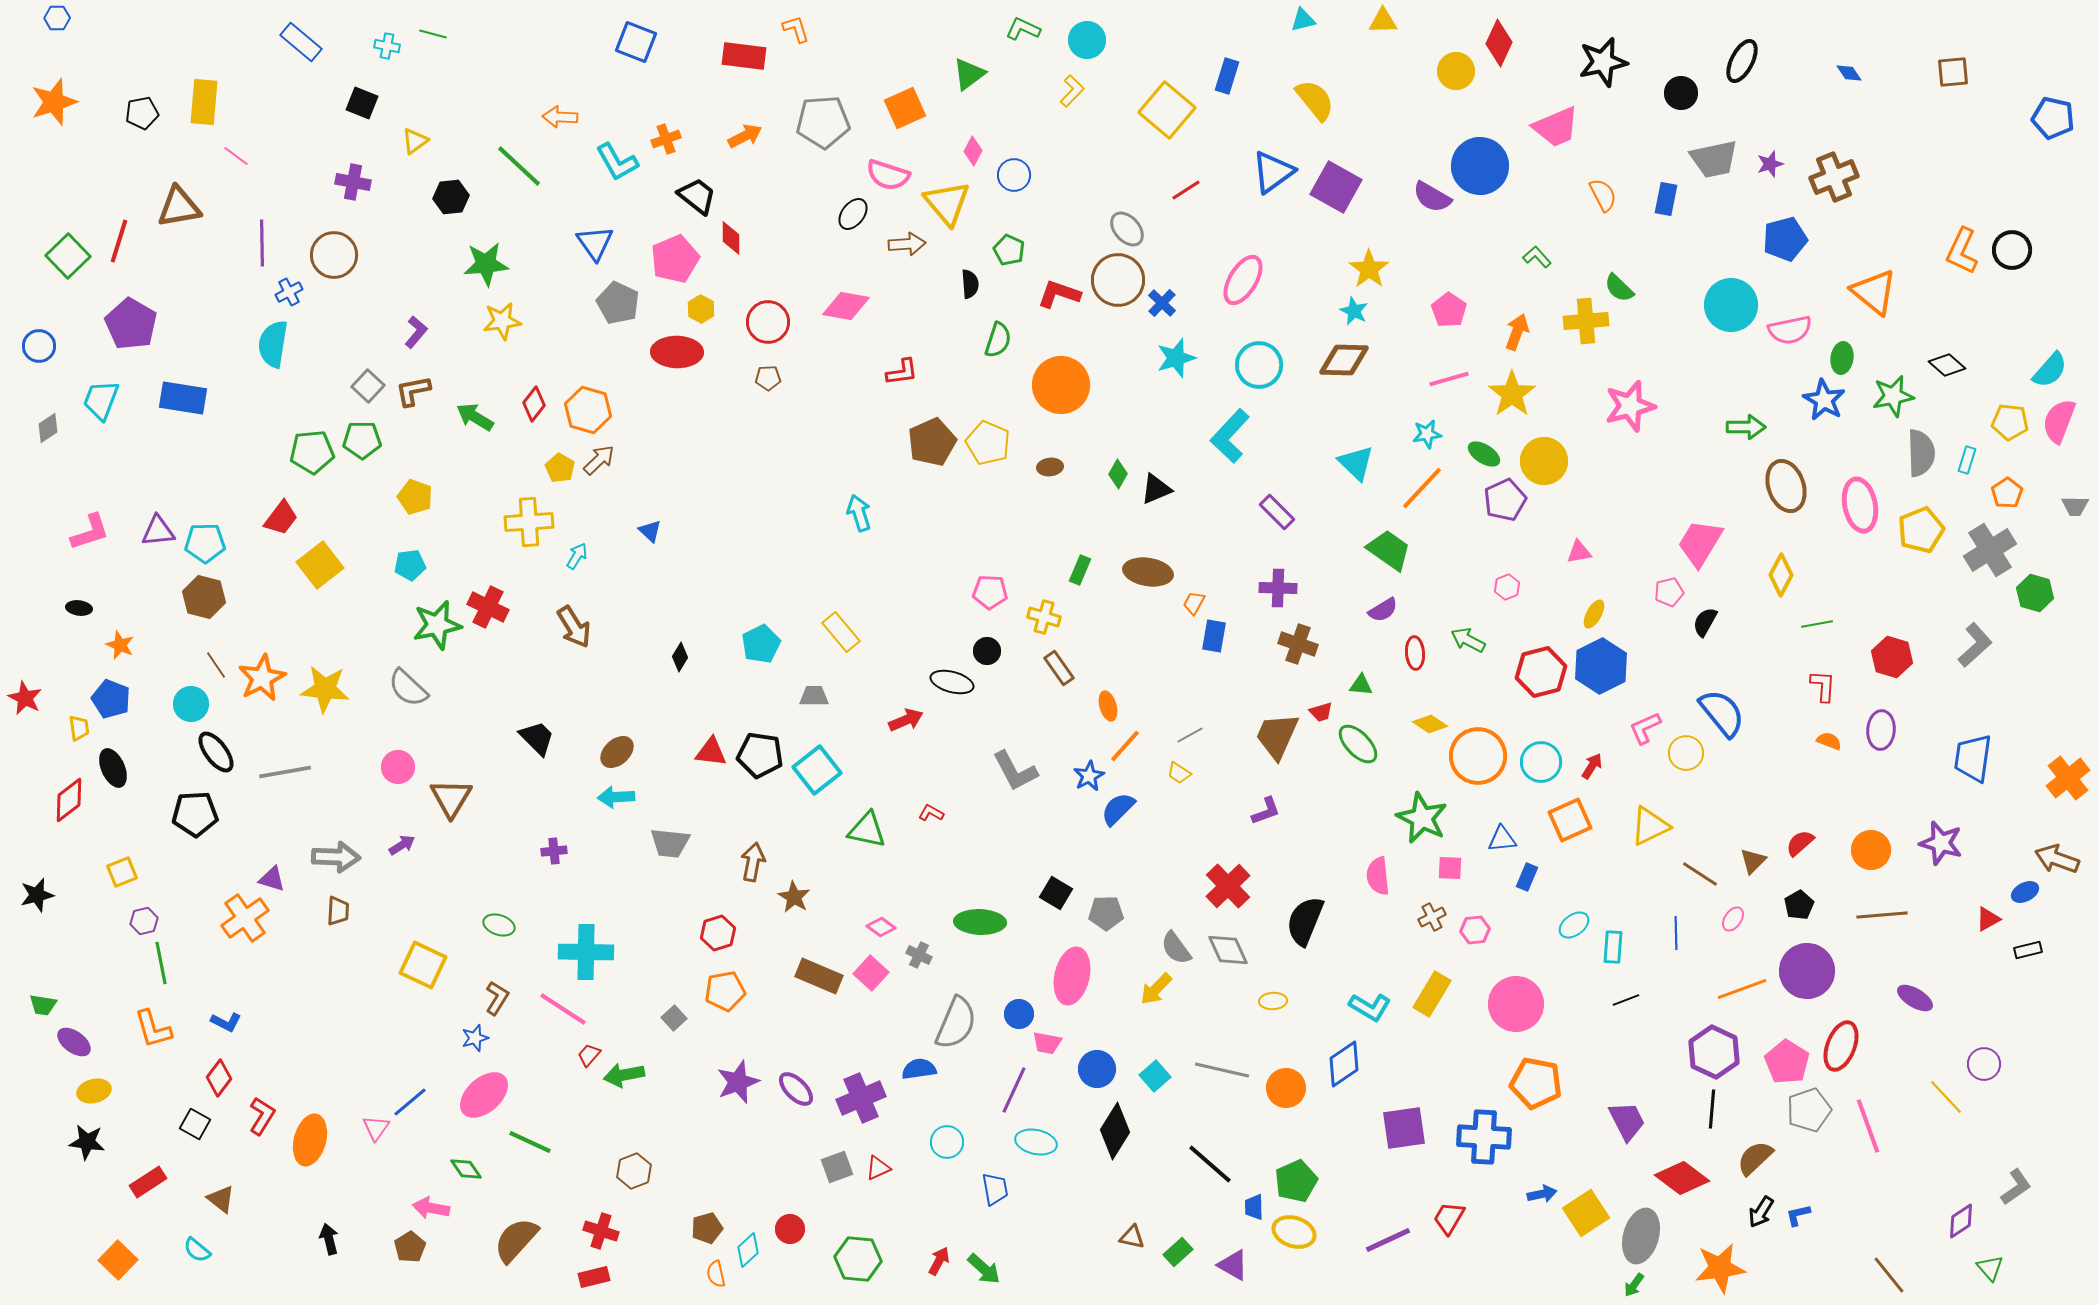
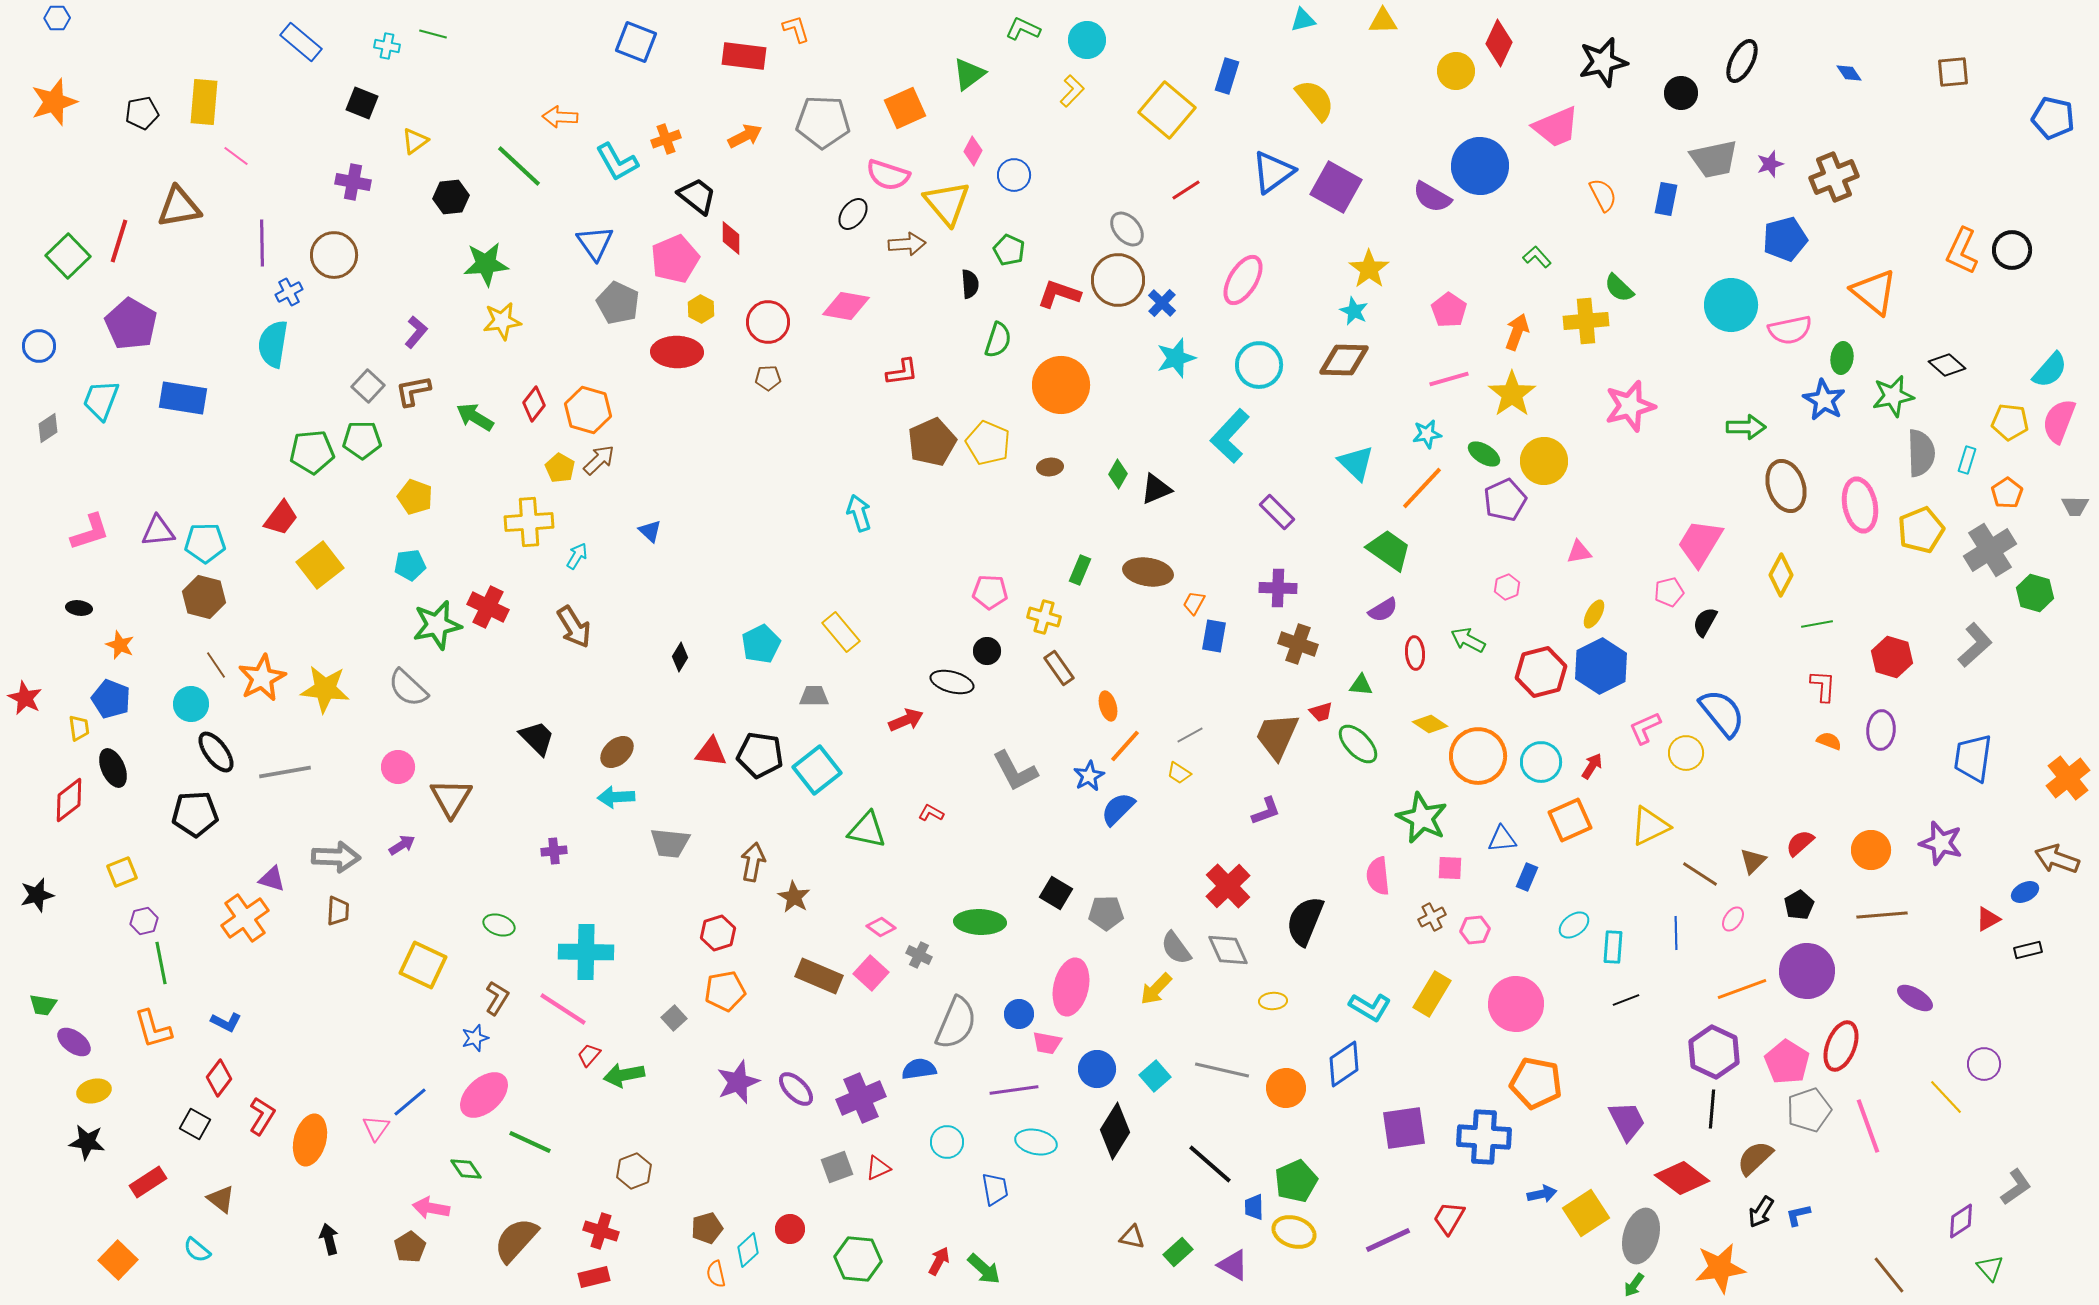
gray pentagon at (823, 122): rotated 6 degrees clockwise
pink ellipse at (1072, 976): moved 1 px left, 11 px down
purple line at (1014, 1090): rotated 57 degrees clockwise
